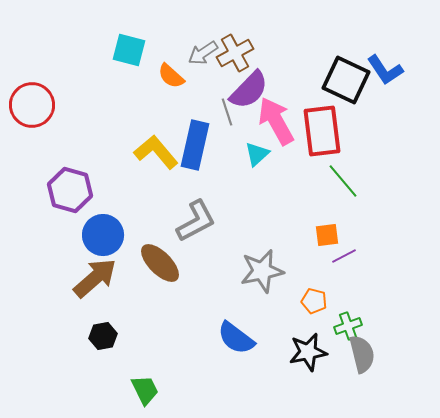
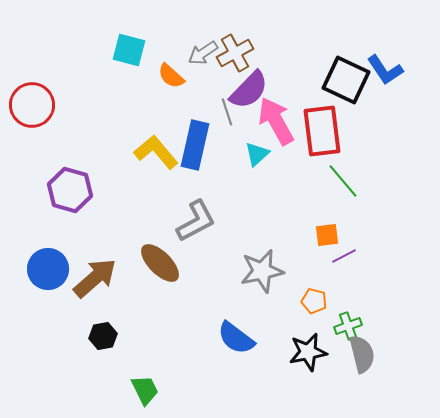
blue circle: moved 55 px left, 34 px down
